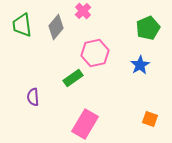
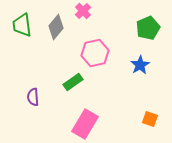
green rectangle: moved 4 px down
